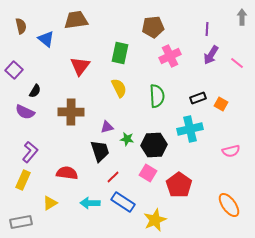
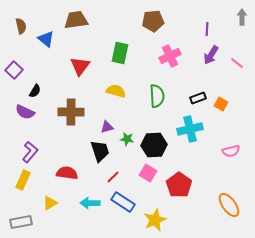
brown pentagon: moved 6 px up
yellow semicircle: moved 3 px left, 3 px down; rotated 48 degrees counterclockwise
